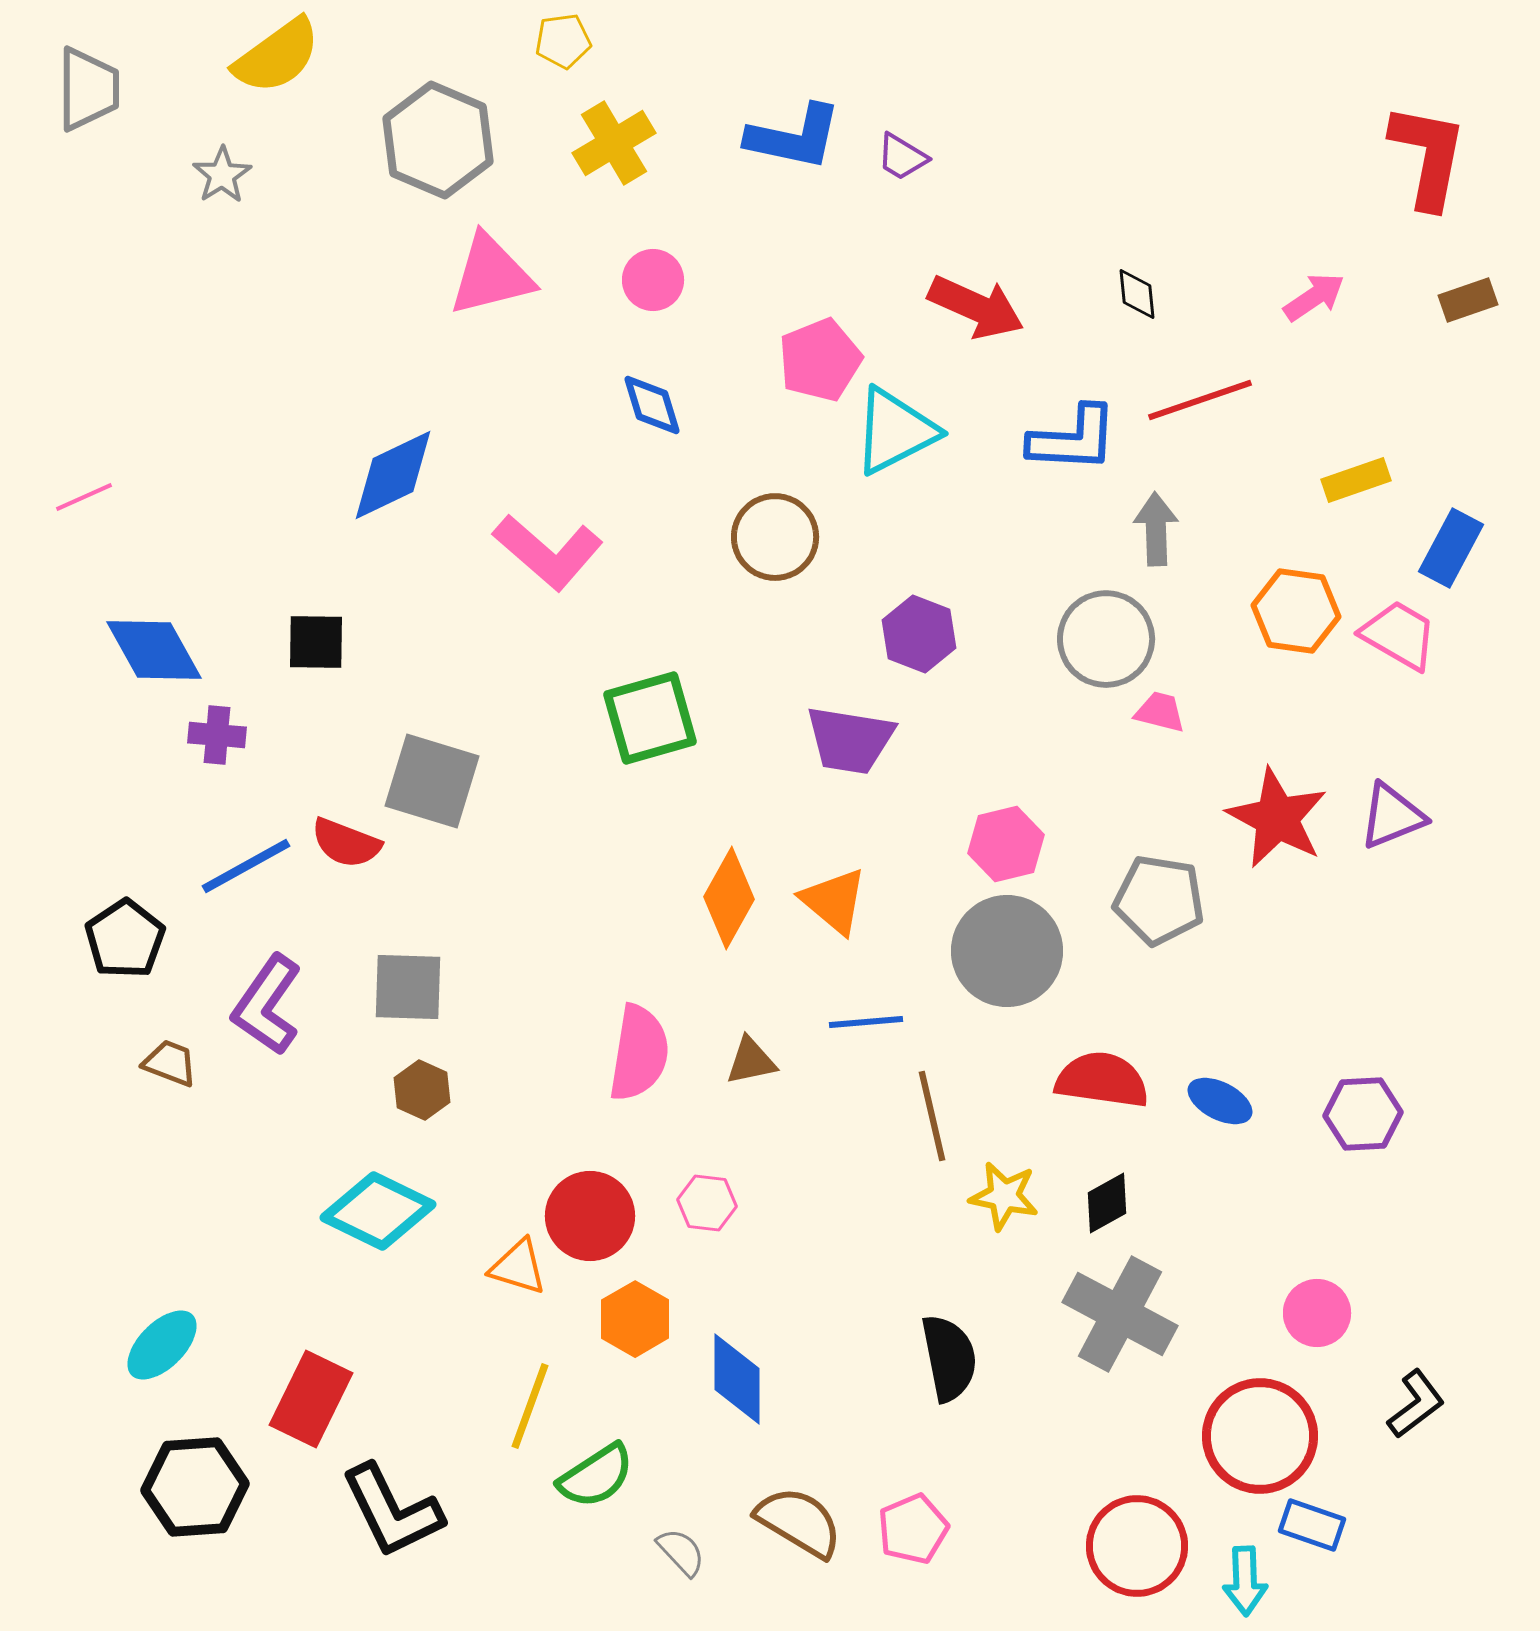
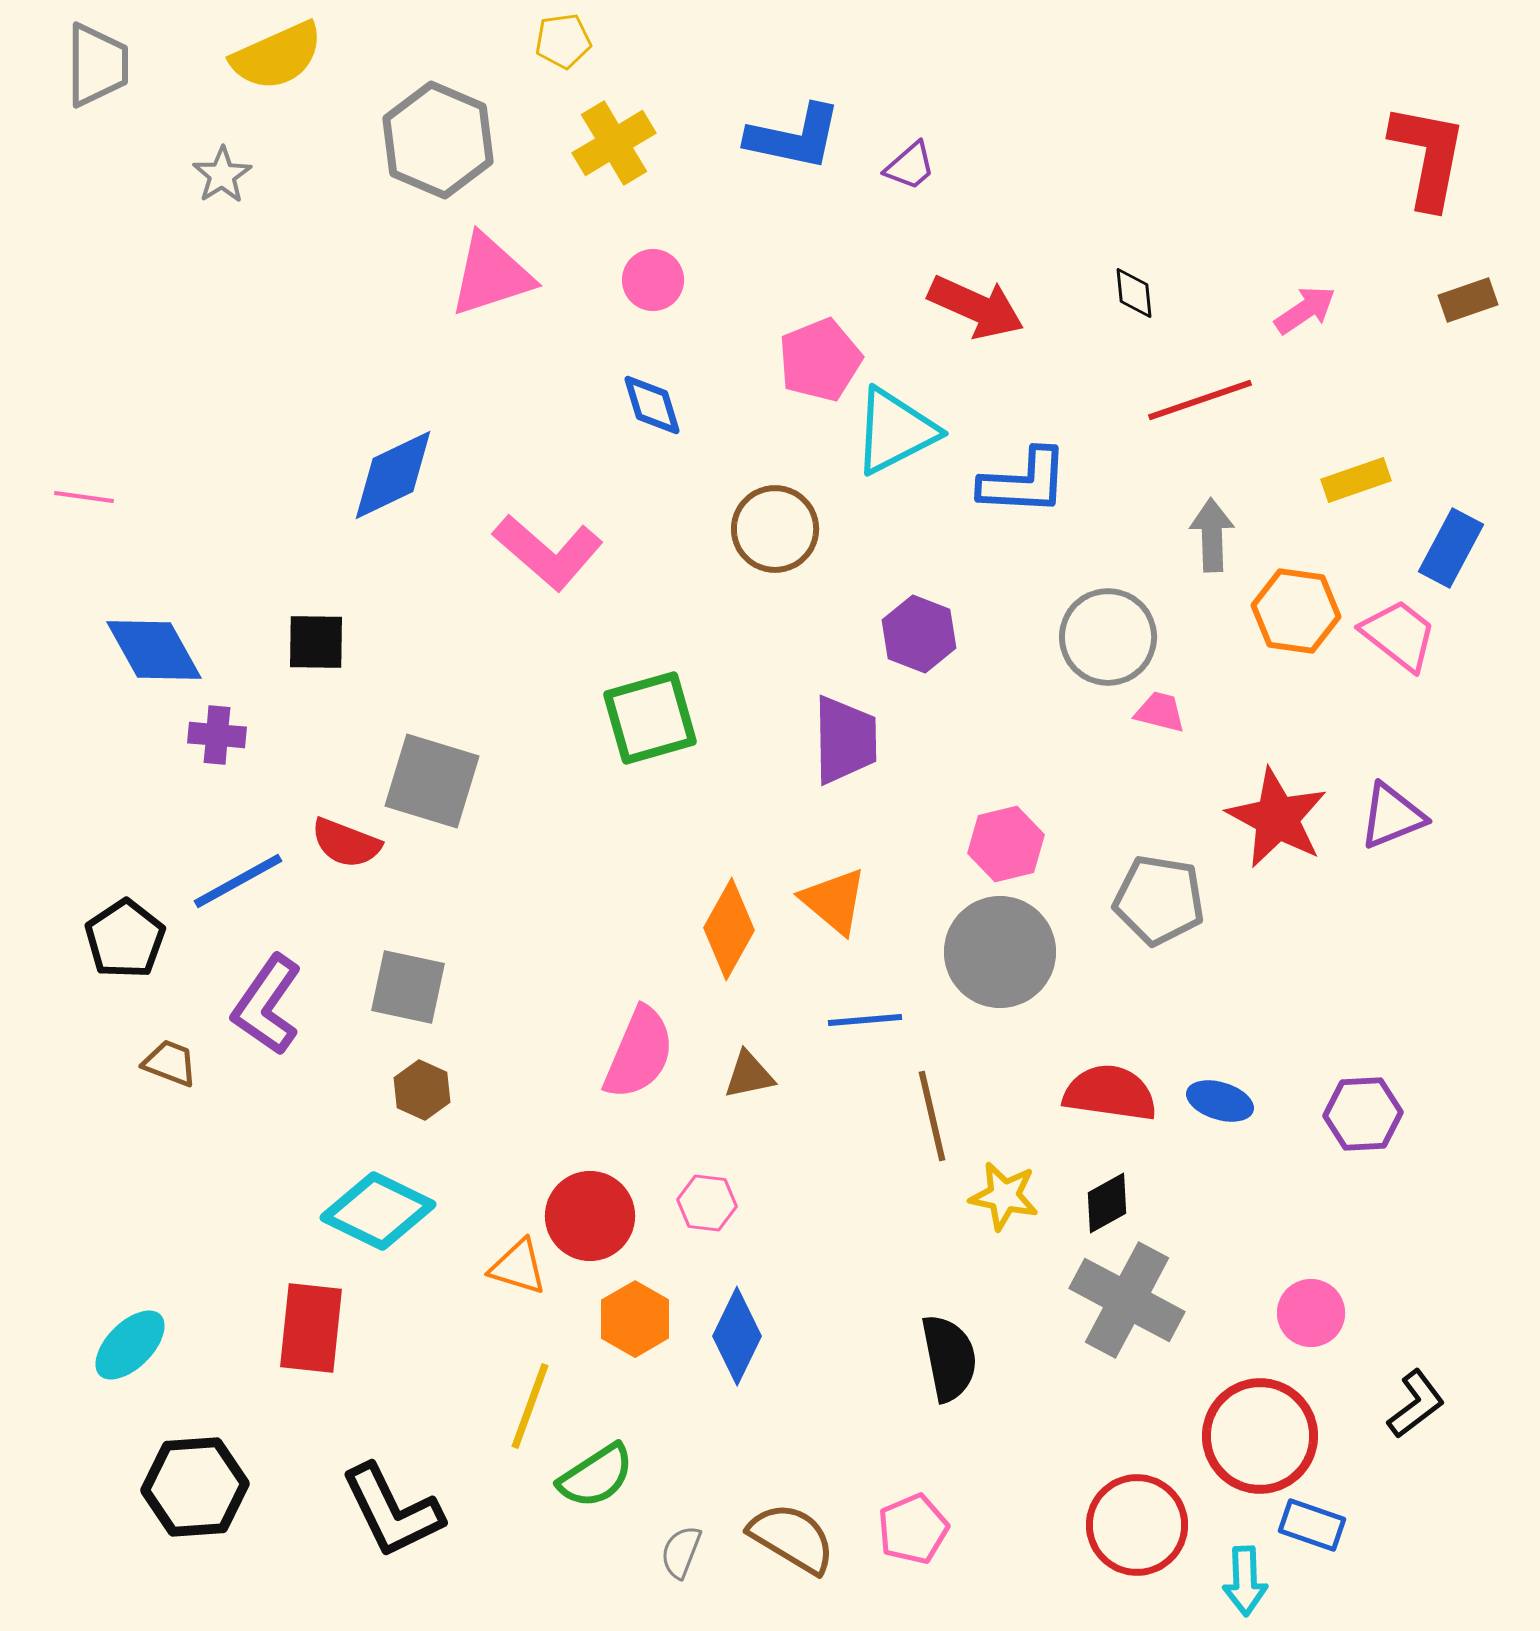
yellow semicircle at (277, 56): rotated 12 degrees clockwise
gray trapezoid at (88, 89): moved 9 px right, 24 px up
purple trapezoid at (902, 157): moved 8 px right, 9 px down; rotated 72 degrees counterclockwise
pink triangle at (491, 275): rotated 4 degrees counterclockwise
black diamond at (1137, 294): moved 3 px left, 1 px up
pink arrow at (1314, 297): moved 9 px left, 13 px down
blue L-shape at (1073, 439): moved 49 px left, 43 px down
pink line at (84, 497): rotated 32 degrees clockwise
gray arrow at (1156, 529): moved 56 px right, 6 px down
brown circle at (775, 537): moved 8 px up
pink trapezoid at (1399, 635): rotated 8 degrees clockwise
gray circle at (1106, 639): moved 2 px right, 2 px up
purple trapezoid at (850, 740): moved 5 px left; rotated 100 degrees counterclockwise
blue line at (246, 866): moved 8 px left, 15 px down
orange diamond at (729, 898): moved 31 px down
gray circle at (1007, 951): moved 7 px left, 1 px down
gray square at (408, 987): rotated 10 degrees clockwise
blue line at (866, 1022): moved 1 px left, 2 px up
pink semicircle at (639, 1053): rotated 14 degrees clockwise
brown triangle at (751, 1061): moved 2 px left, 14 px down
red semicircle at (1102, 1080): moved 8 px right, 13 px down
blue ellipse at (1220, 1101): rotated 10 degrees counterclockwise
pink circle at (1317, 1313): moved 6 px left
gray cross at (1120, 1314): moved 7 px right, 14 px up
cyan ellipse at (162, 1345): moved 32 px left
blue diamond at (737, 1379): moved 43 px up; rotated 26 degrees clockwise
red rectangle at (311, 1399): moved 71 px up; rotated 20 degrees counterclockwise
brown semicircle at (799, 1522): moved 7 px left, 16 px down
red circle at (1137, 1546): moved 21 px up
gray semicircle at (681, 1552): rotated 116 degrees counterclockwise
